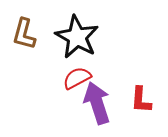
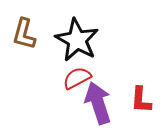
black star: moved 3 px down
purple arrow: moved 1 px right
